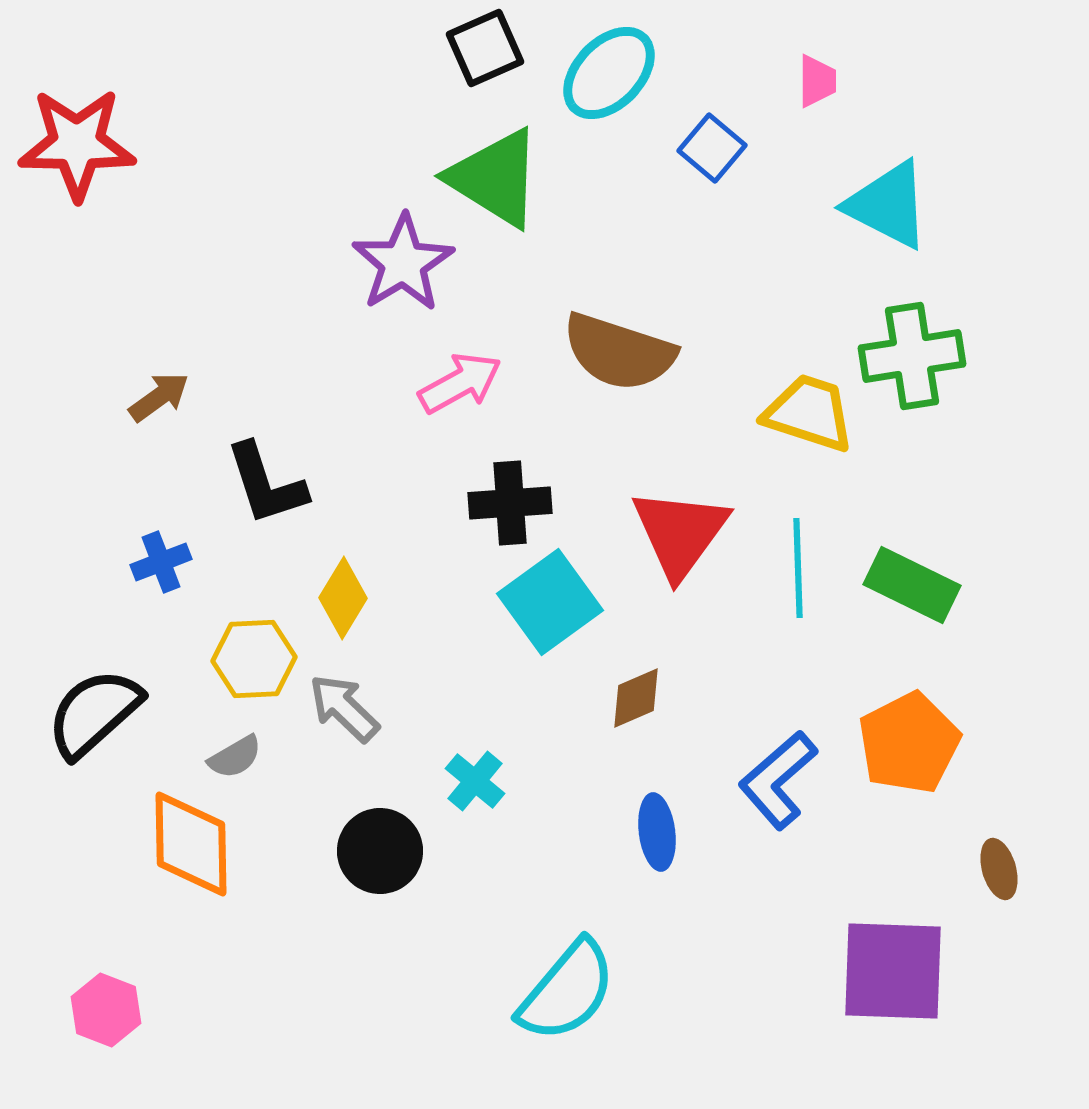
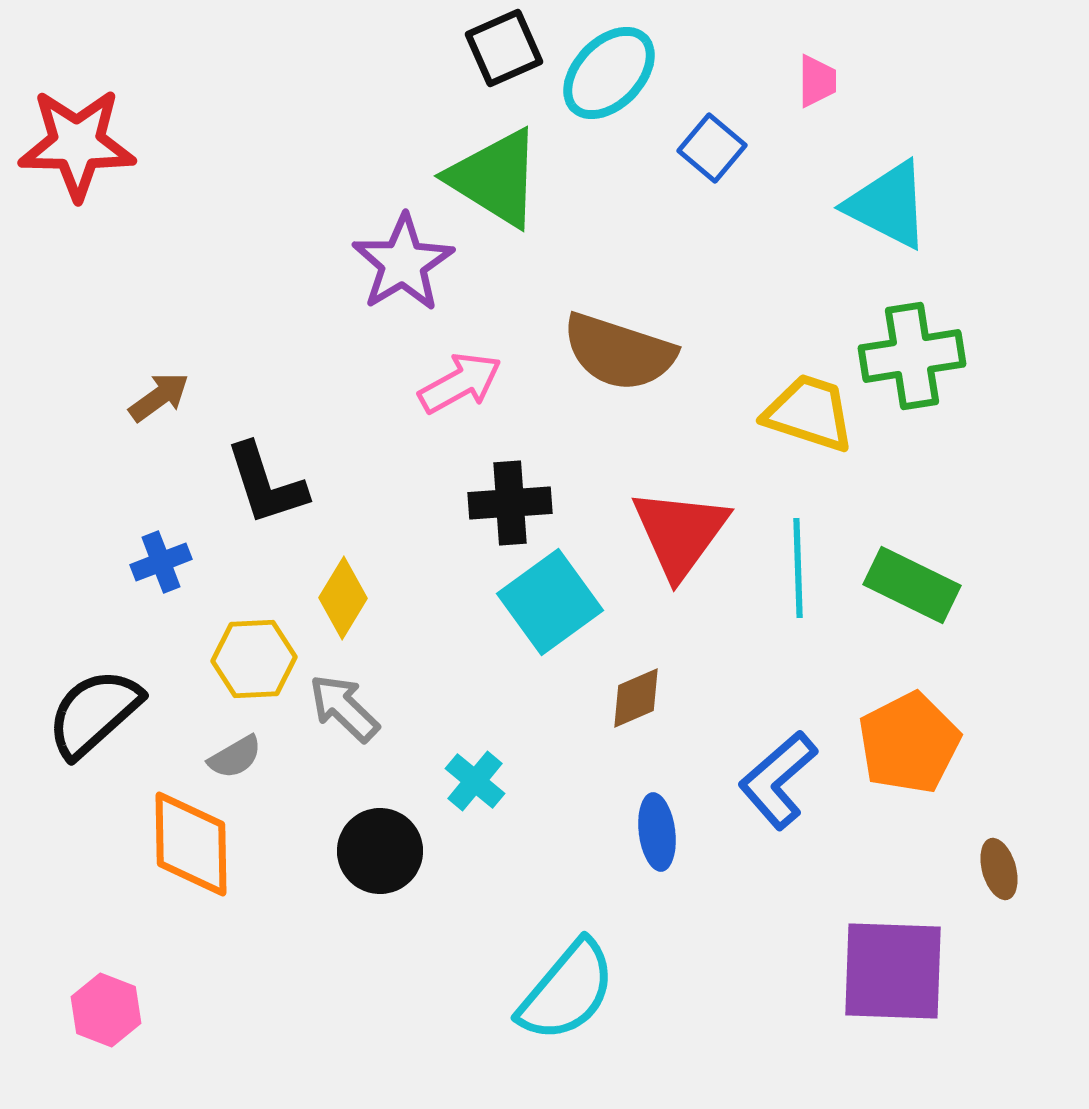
black square: moved 19 px right
